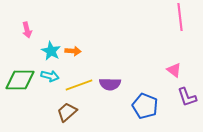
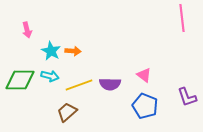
pink line: moved 2 px right, 1 px down
pink triangle: moved 30 px left, 5 px down
